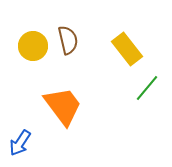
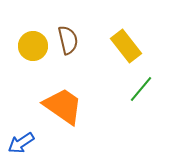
yellow rectangle: moved 1 px left, 3 px up
green line: moved 6 px left, 1 px down
orange trapezoid: rotated 18 degrees counterclockwise
blue arrow: moved 1 px right; rotated 24 degrees clockwise
